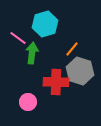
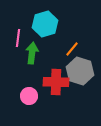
pink line: rotated 60 degrees clockwise
pink circle: moved 1 px right, 6 px up
